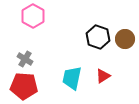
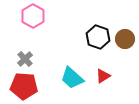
gray cross: rotated 14 degrees clockwise
cyan trapezoid: rotated 60 degrees counterclockwise
